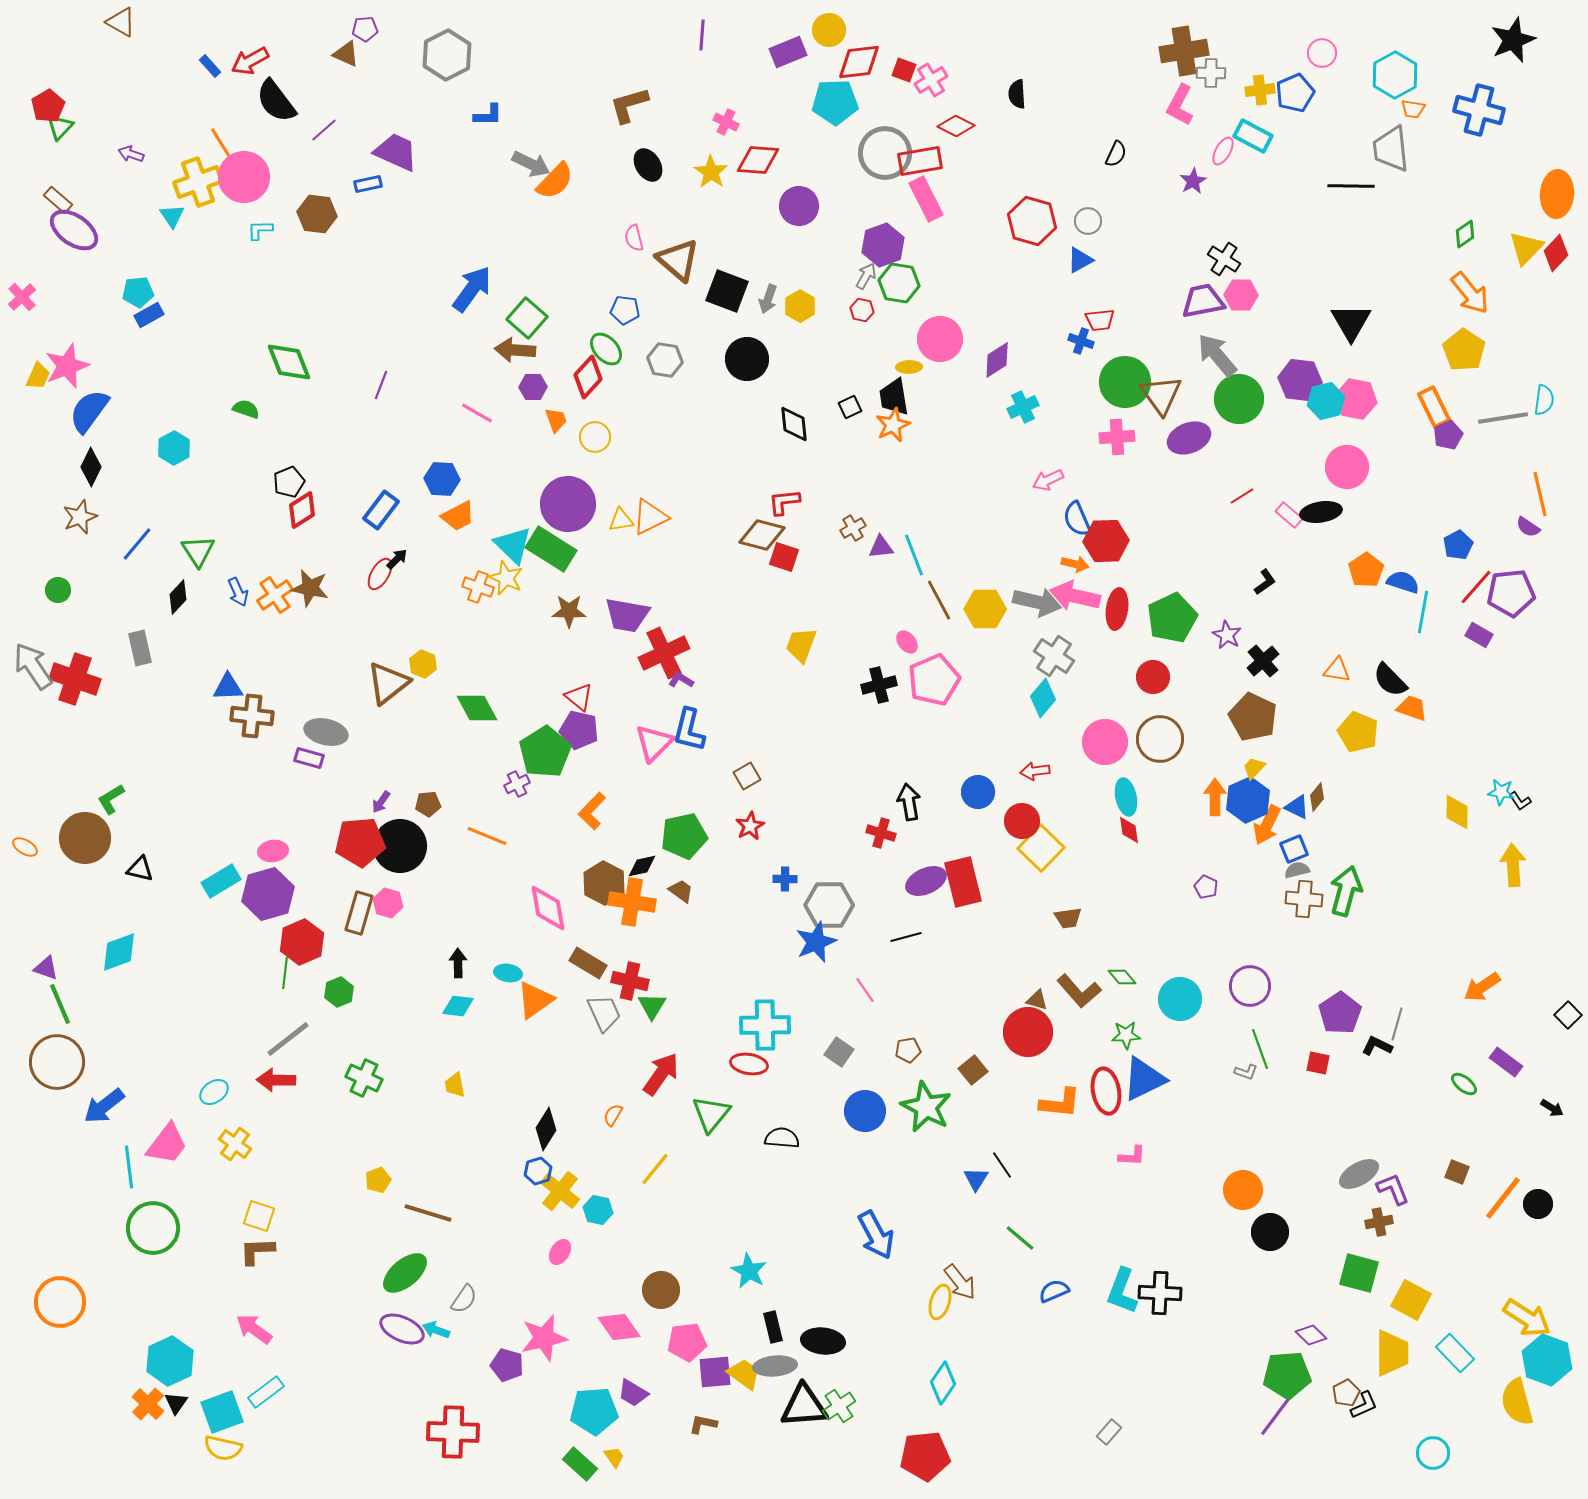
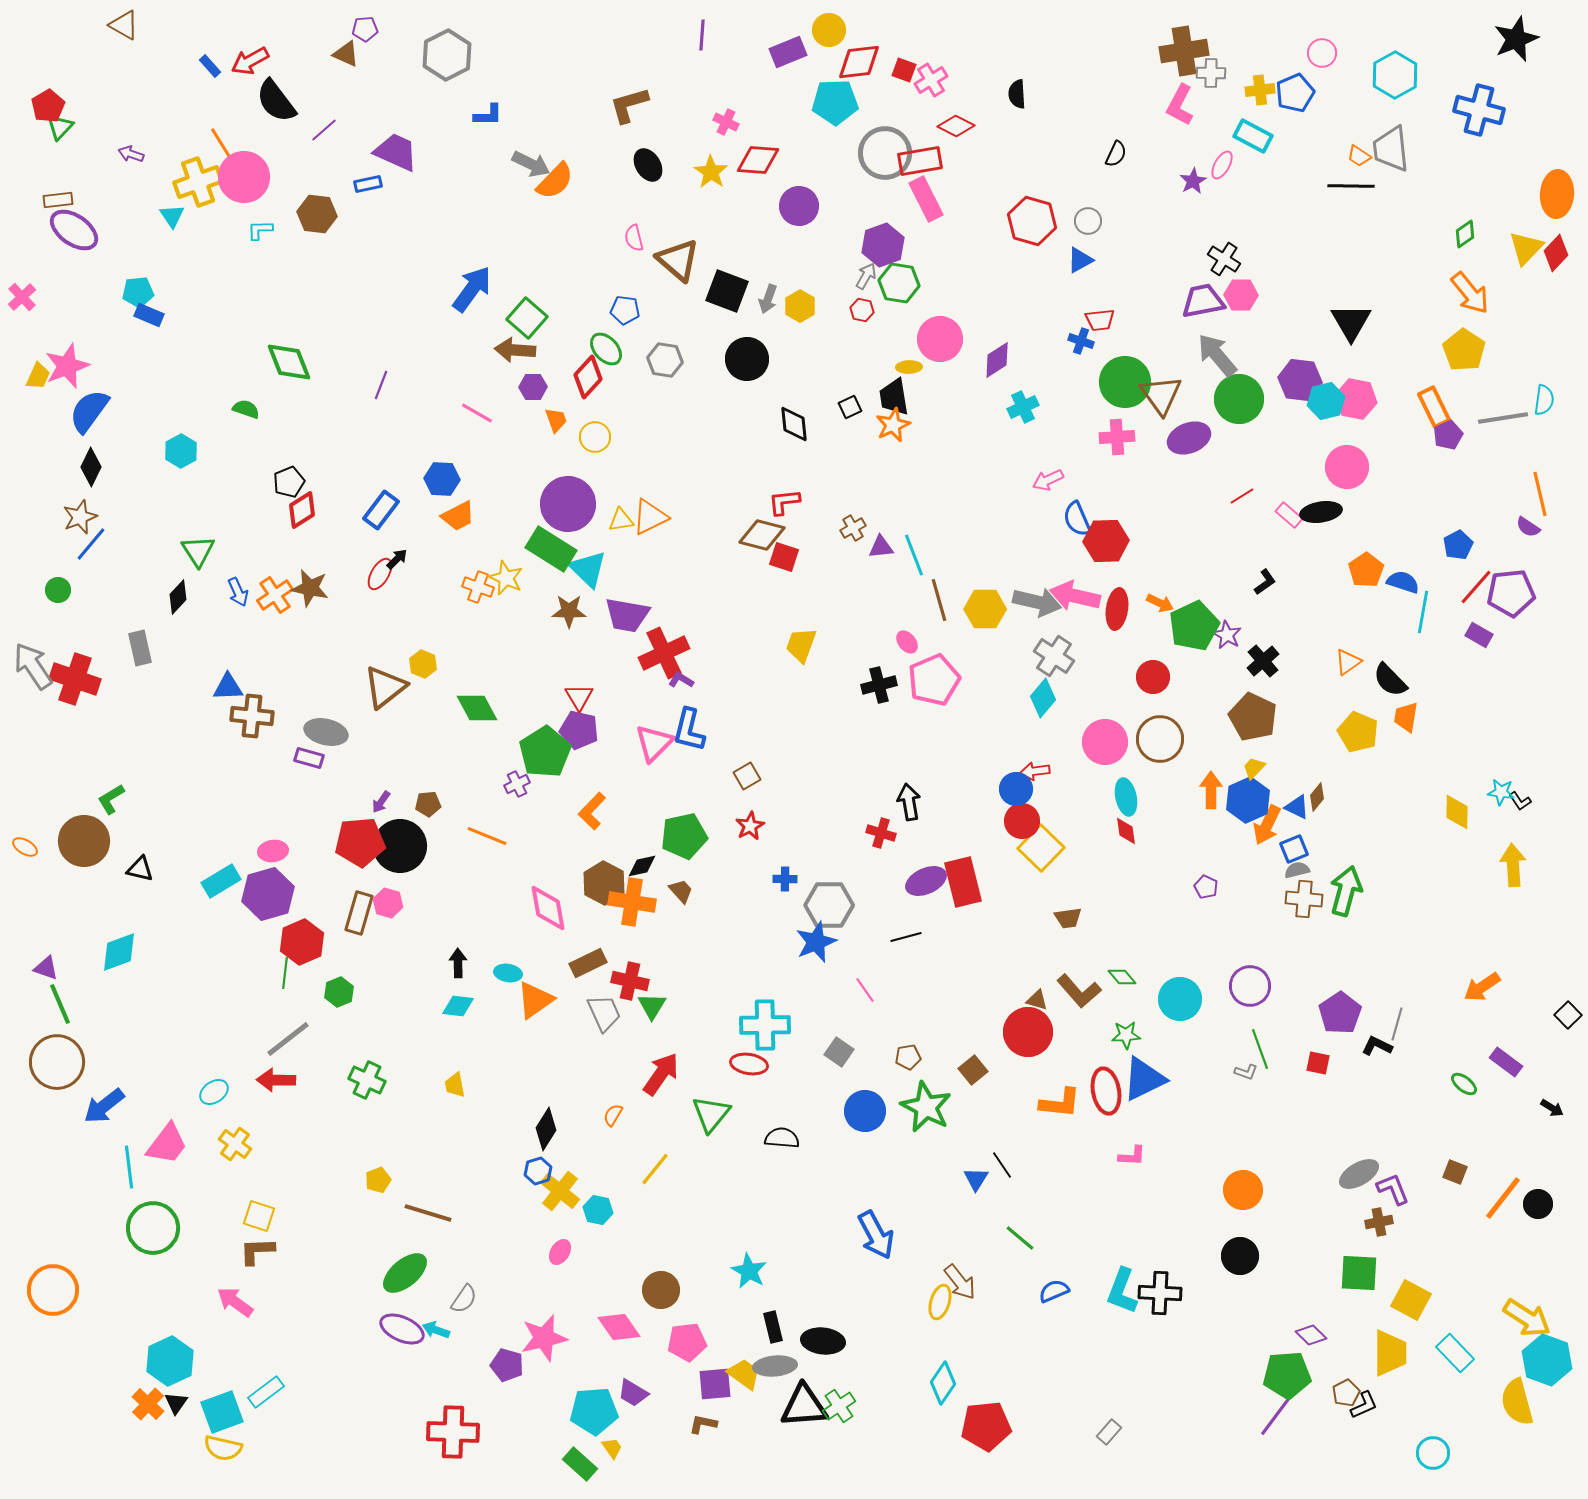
brown triangle at (121, 22): moved 3 px right, 3 px down
black star at (1513, 40): moved 3 px right, 1 px up
orange trapezoid at (1413, 109): moved 54 px left, 47 px down; rotated 25 degrees clockwise
pink ellipse at (1223, 151): moved 1 px left, 14 px down
brown rectangle at (58, 200): rotated 48 degrees counterclockwise
blue rectangle at (149, 315): rotated 52 degrees clockwise
cyan hexagon at (174, 448): moved 7 px right, 3 px down
blue line at (137, 544): moved 46 px left
cyan triangle at (513, 545): moved 75 px right, 24 px down
orange arrow at (1075, 564): moved 85 px right, 39 px down; rotated 12 degrees clockwise
brown line at (939, 600): rotated 12 degrees clockwise
green pentagon at (1172, 618): moved 22 px right, 8 px down
orange triangle at (1337, 670): moved 11 px right, 8 px up; rotated 44 degrees counterclockwise
brown triangle at (388, 683): moved 3 px left, 4 px down
red triangle at (579, 697): rotated 20 degrees clockwise
orange trapezoid at (1412, 708): moved 6 px left, 9 px down; rotated 100 degrees counterclockwise
blue circle at (978, 792): moved 38 px right, 3 px up
orange arrow at (1215, 797): moved 4 px left, 7 px up
red diamond at (1129, 830): moved 3 px left, 1 px down
brown circle at (85, 838): moved 1 px left, 3 px down
brown trapezoid at (681, 891): rotated 12 degrees clockwise
brown rectangle at (588, 963): rotated 57 degrees counterclockwise
brown pentagon at (908, 1050): moved 7 px down
green cross at (364, 1078): moved 3 px right, 2 px down
brown square at (1457, 1172): moved 2 px left
black circle at (1270, 1232): moved 30 px left, 24 px down
green square at (1359, 1273): rotated 12 degrees counterclockwise
orange circle at (60, 1302): moved 7 px left, 12 px up
pink arrow at (254, 1329): moved 19 px left, 27 px up
yellow trapezoid at (1392, 1353): moved 2 px left
purple square at (715, 1372): moved 12 px down
red pentagon at (925, 1456): moved 61 px right, 30 px up
yellow trapezoid at (614, 1457): moved 2 px left, 9 px up
